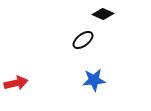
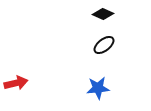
black ellipse: moved 21 px right, 5 px down
blue star: moved 4 px right, 8 px down
